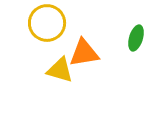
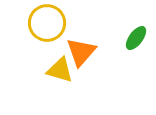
green ellipse: rotated 20 degrees clockwise
orange triangle: moved 3 px left, 1 px up; rotated 40 degrees counterclockwise
